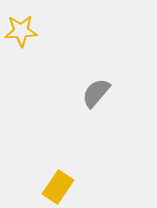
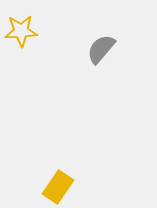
gray semicircle: moved 5 px right, 44 px up
